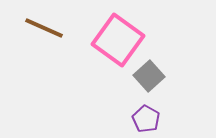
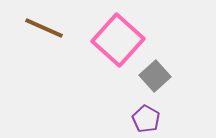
pink square: rotated 6 degrees clockwise
gray square: moved 6 px right
